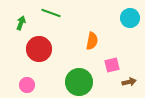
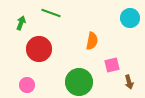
brown arrow: rotated 88 degrees clockwise
